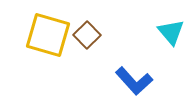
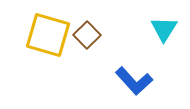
cyan triangle: moved 7 px left, 3 px up; rotated 12 degrees clockwise
